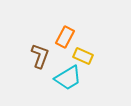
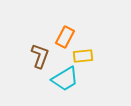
yellow rectangle: rotated 30 degrees counterclockwise
cyan trapezoid: moved 3 px left, 1 px down
